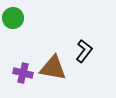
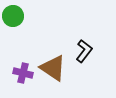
green circle: moved 2 px up
brown triangle: rotated 24 degrees clockwise
